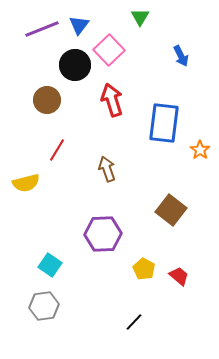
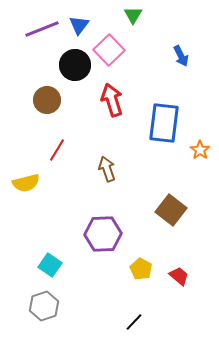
green triangle: moved 7 px left, 2 px up
yellow pentagon: moved 3 px left
gray hexagon: rotated 12 degrees counterclockwise
